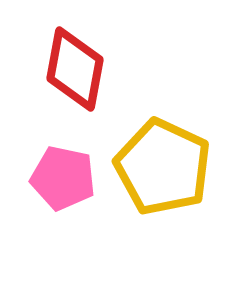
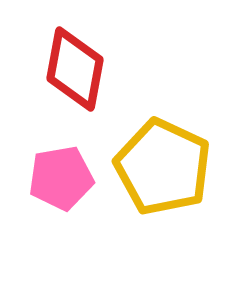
pink pentagon: moved 2 px left; rotated 22 degrees counterclockwise
